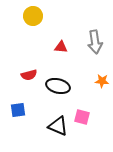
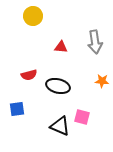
blue square: moved 1 px left, 1 px up
black triangle: moved 2 px right
